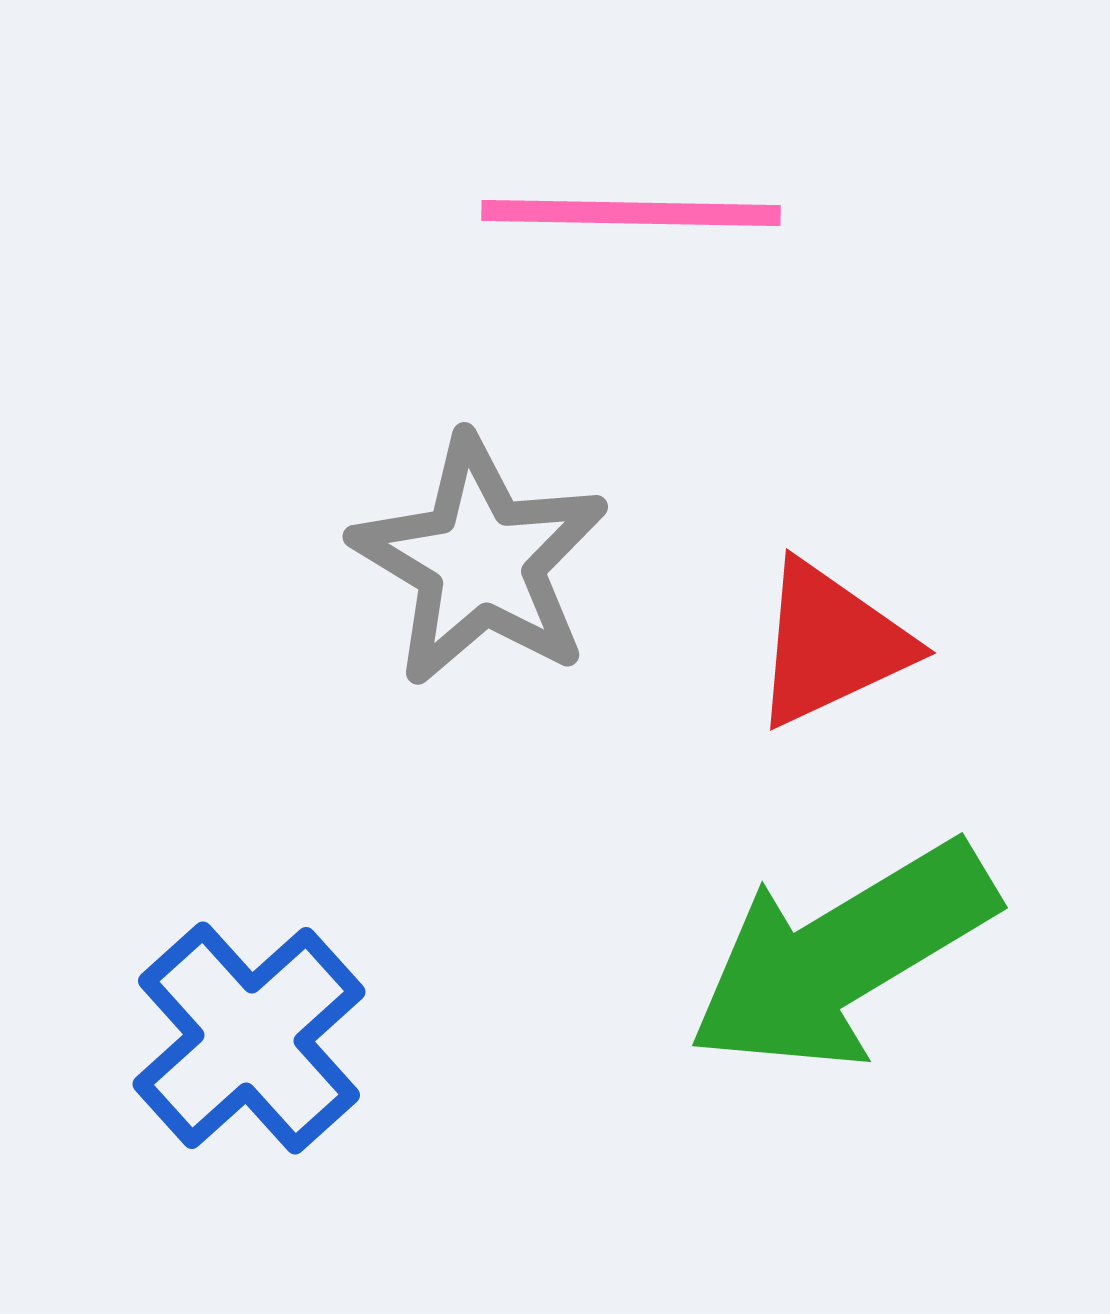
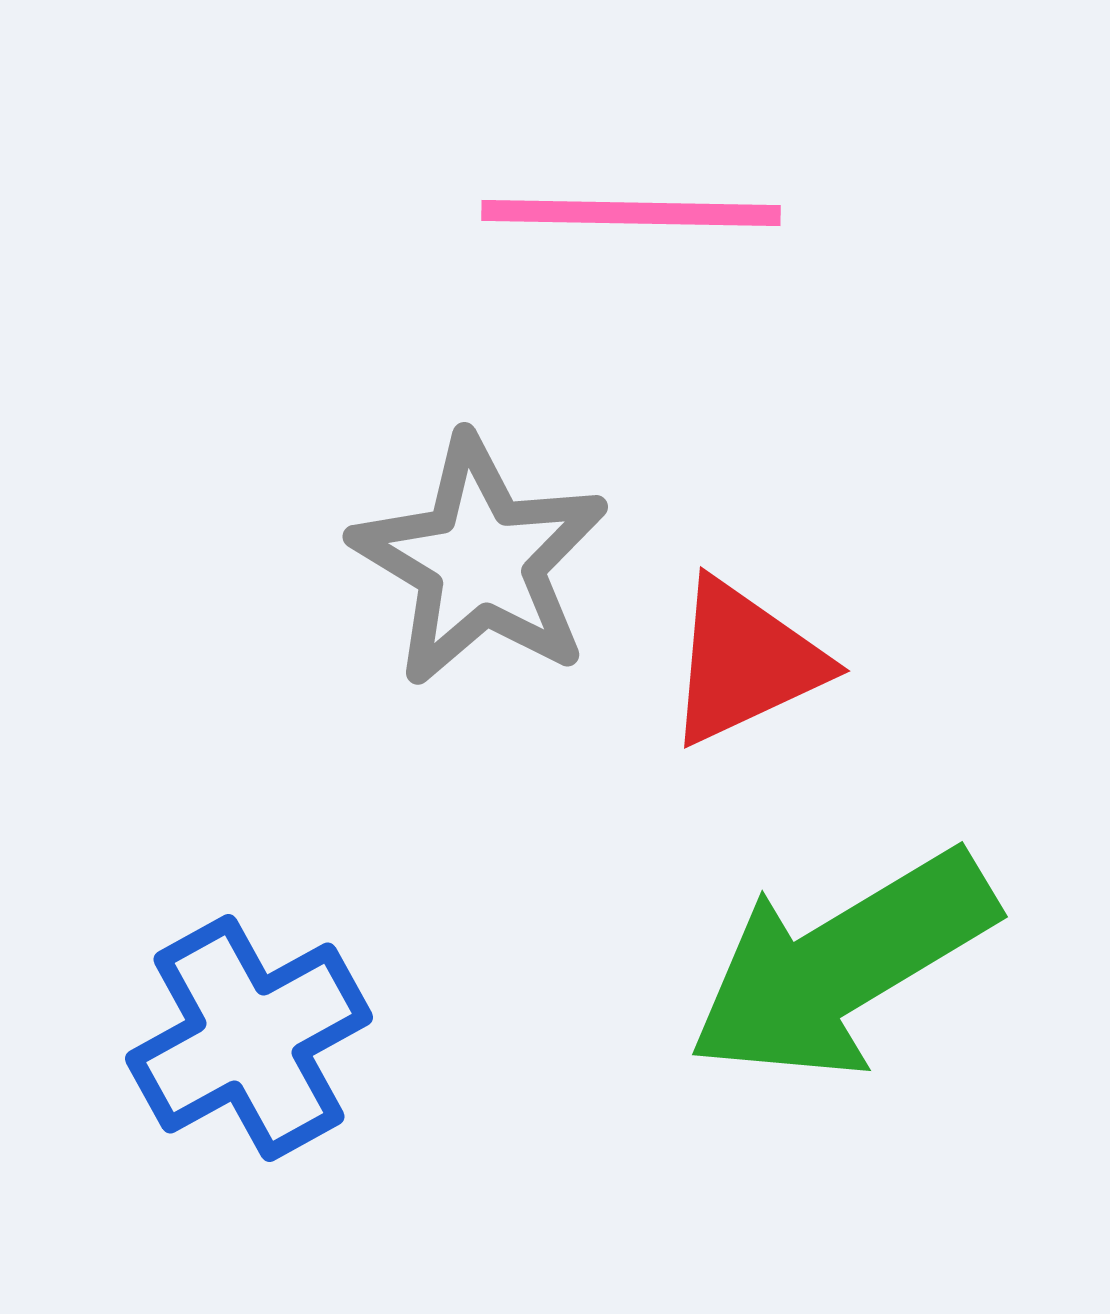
red triangle: moved 86 px left, 18 px down
green arrow: moved 9 px down
blue cross: rotated 13 degrees clockwise
